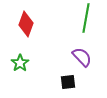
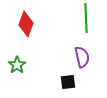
green line: rotated 12 degrees counterclockwise
purple semicircle: rotated 30 degrees clockwise
green star: moved 3 px left, 2 px down
